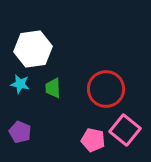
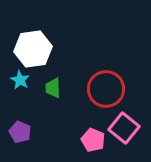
cyan star: moved 4 px up; rotated 18 degrees clockwise
pink square: moved 1 px left, 2 px up
pink pentagon: rotated 10 degrees clockwise
